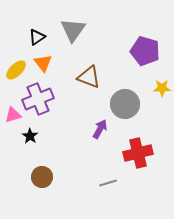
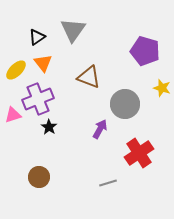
yellow star: rotated 18 degrees clockwise
black star: moved 19 px right, 9 px up
red cross: moved 1 px right; rotated 20 degrees counterclockwise
brown circle: moved 3 px left
